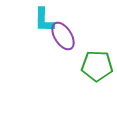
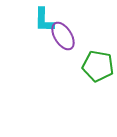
green pentagon: moved 1 px right; rotated 8 degrees clockwise
